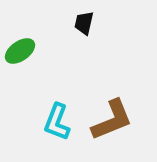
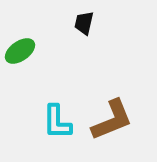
cyan L-shape: rotated 21 degrees counterclockwise
